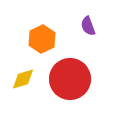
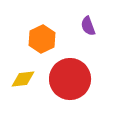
yellow diamond: rotated 10 degrees clockwise
